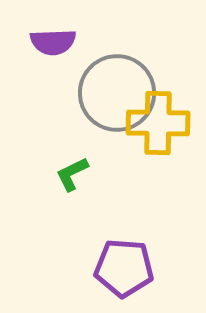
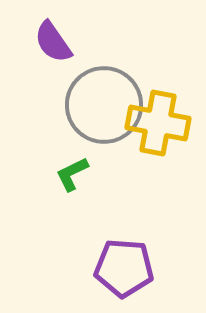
purple semicircle: rotated 57 degrees clockwise
gray circle: moved 13 px left, 12 px down
yellow cross: rotated 10 degrees clockwise
